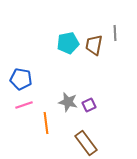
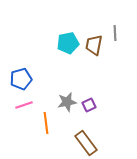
blue pentagon: rotated 25 degrees counterclockwise
gray star: moved 1 px left; rotated 24 degrees counterclockwise
